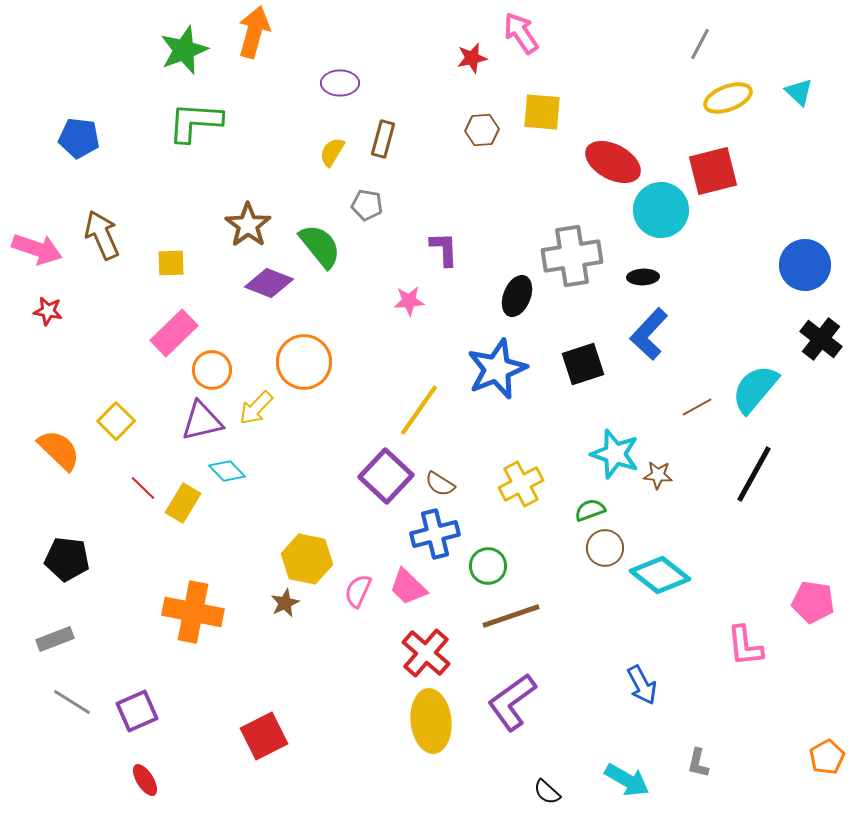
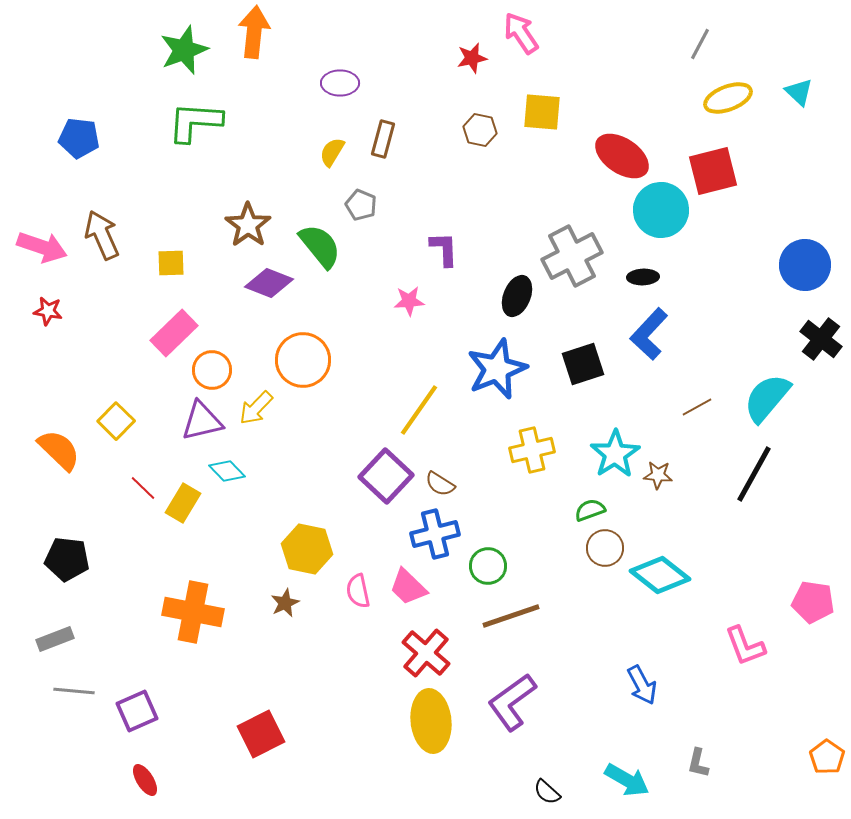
orange arrow at (254, 32): rotated 9 degrees counterclockwise
brown hexagon at (482, 130): moved 2 px left; rotated 16 degrees clockwise
red ellipse at (613, 162): moved 9 px right, 6 px up; rotated 6 degrees clockwise
gray pentagon at (367, 205): moved 6 px left; rotated 12 degrees clockwise
pink arrow at (37, 249): moved 5 px right, 2 px up
gray cross at (572, 256): rotated 18 degrees counterclockwise
orange circle at (304, 362): moved 1 px left, 2 px up
cyan semicircle at (755, 389): moved 12 px right, 9 px down
cyan star at (615, 454): rotated 21 degrees clockwise
yellow cross at (521, 484): moved 11 px right, 34 px up; rotated 15 degrees clockwise
yellow hexagon at (307, 559): moved 10 px up
pink semicircle at (358, 591): rotated 36 degrees counterclockwise
pink L-shape at (745, 646): rotated 15 degrees counterclockwise
gray line at (72, 702): moved 2 px right, 11 px up; rotated 27 degrees counterclockwise
red square at (264, 736): moved 3 px left, 2 px up
orange pentagon at (827, 757): rotated 8 degrees counterclockwise
